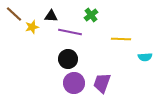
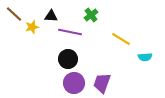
yellow line: rotated 30 degrees clockwise
